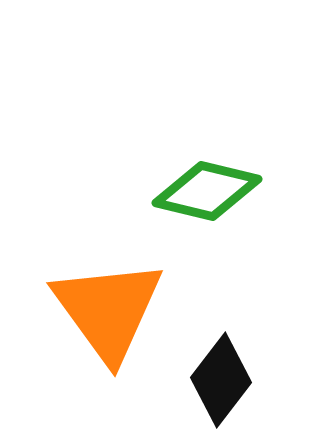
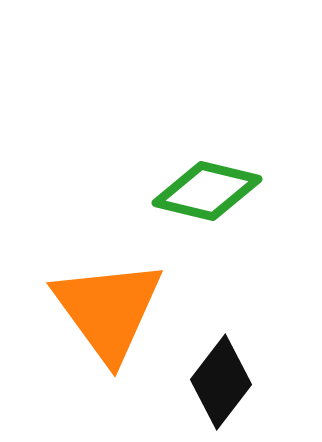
black diamond: moved 2 px down
